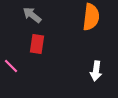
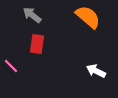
orange semicircle: moved 3 px left; rotated 56 degrees counterclockwise
white arrow: rotated 108 degrees clockwise
